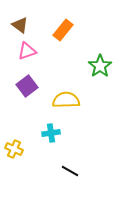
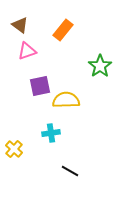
purple square: moved 13 px right; rotated 25 degrees clockwise
yellow cross: rotated 18 degrees clockwise
